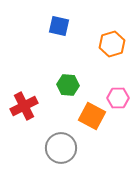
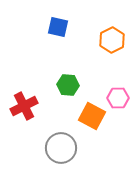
blue square: moved 1 px left, 1 px down
orange hexagon: moved 4 px up; rotated 10 degrees counterclockwise
